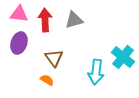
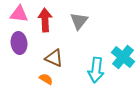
gray triangle: moved 5 px right, 1 px down; rotated 36 degrees counterclockwise
purple ellipse: rotated 25 degrees counterclockwise
brown triangle: rotated 30 degrees counterclockwise
cyan arrow: moved 2 px up
orange semicircle: moved 1 px left, 1 px up
